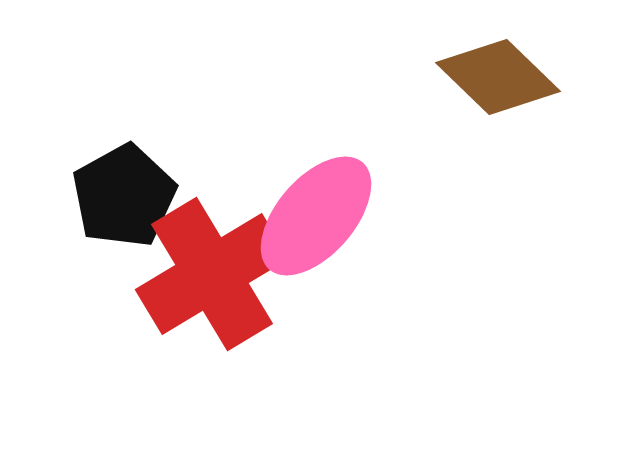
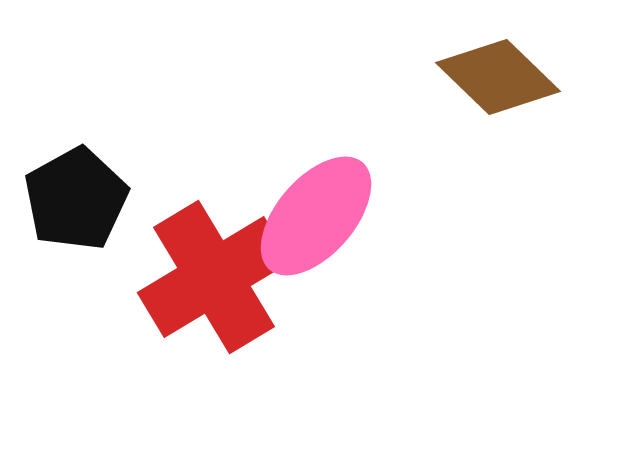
black pentagon: moved 48 px left, 3 px down
red cross: moved 2 px right, 3 px down
